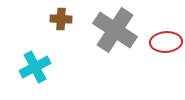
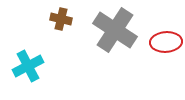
brown cross: rotated 10 degrees clockwise
cyan cross: moved 7 px left, 1 px up
